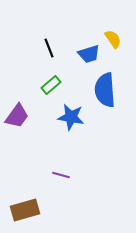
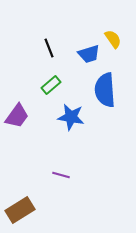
brown rectangle: moved 5 px left; rotated 16 degrees counterclockwise
